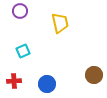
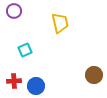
purple circle: moved 6 px left
cyan square: moved 2 px right, 1 px up
blue circle: moved 11 px left, 2 px down
